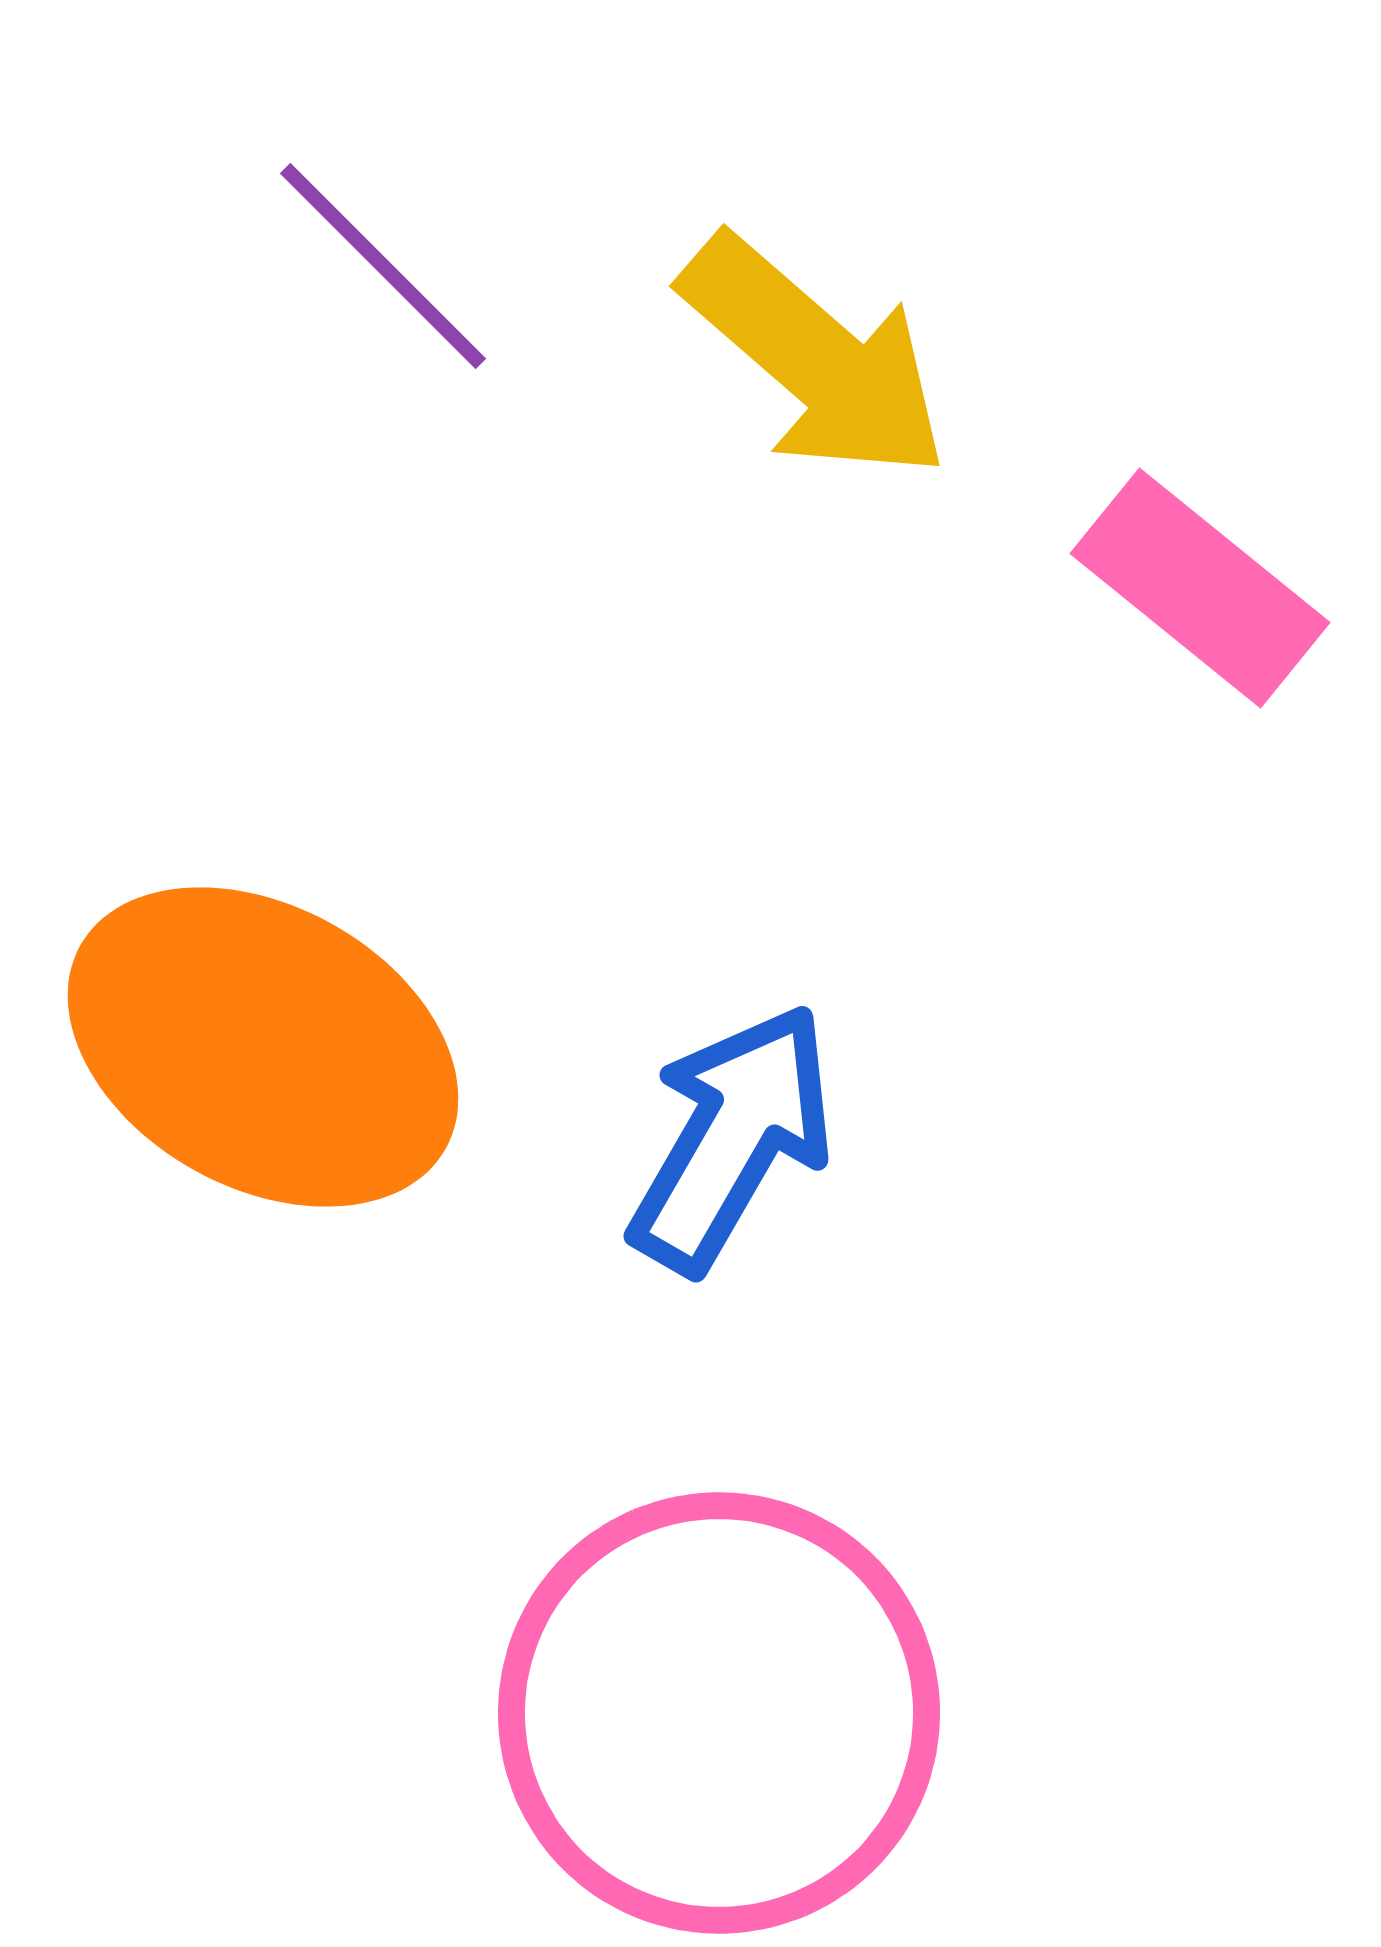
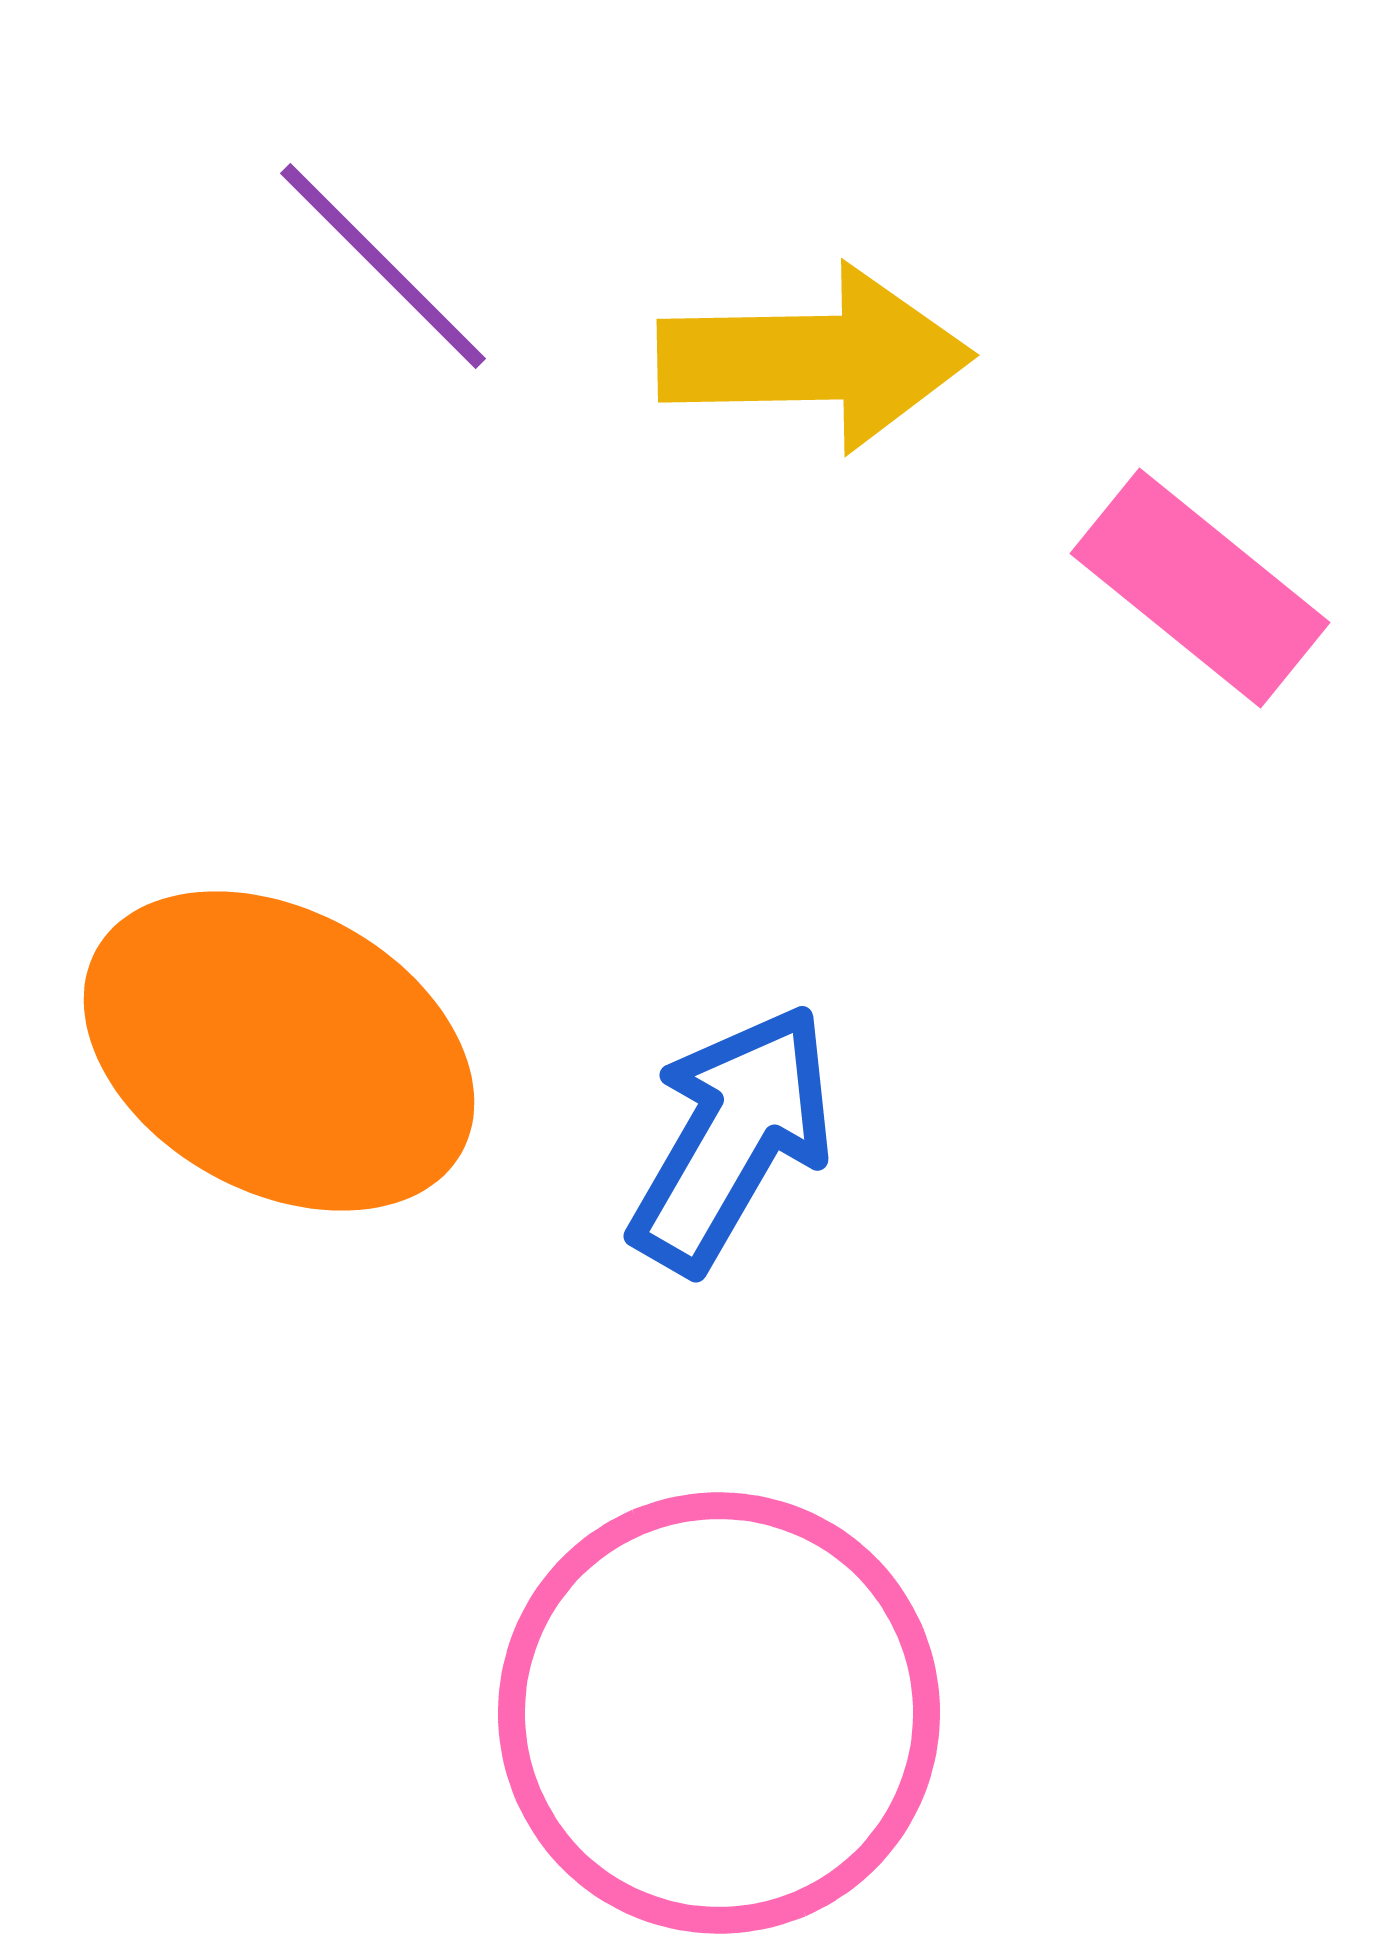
yellow arrow: rotated 42 degrees counterclockwise
orange ellipse: moved 16 px right, 4 px down
